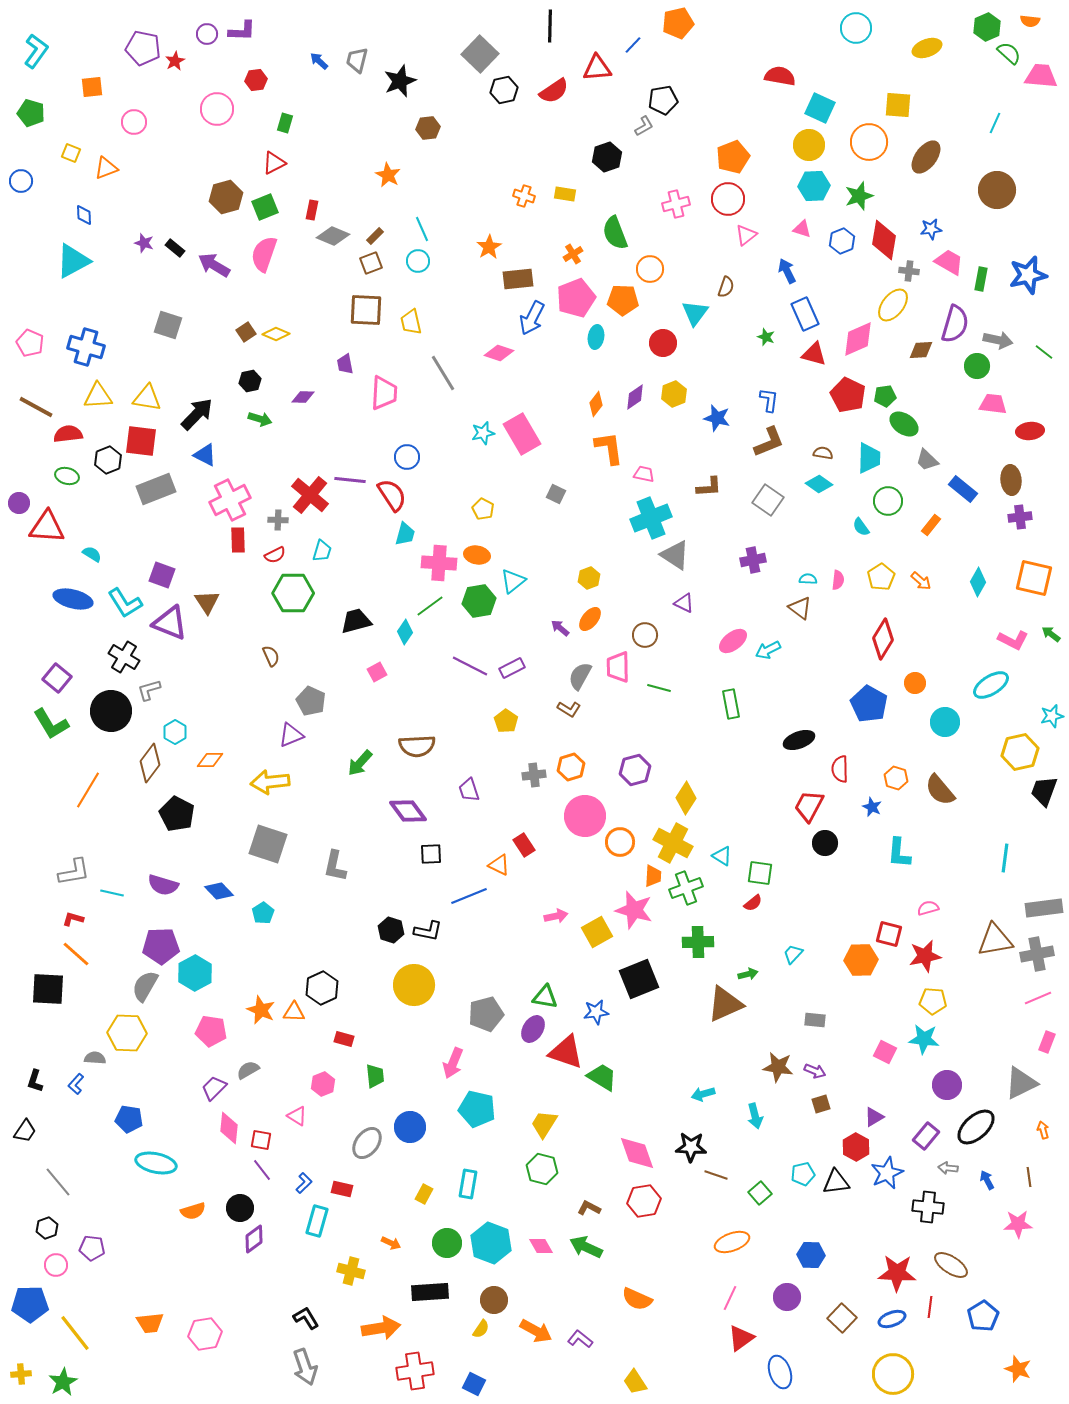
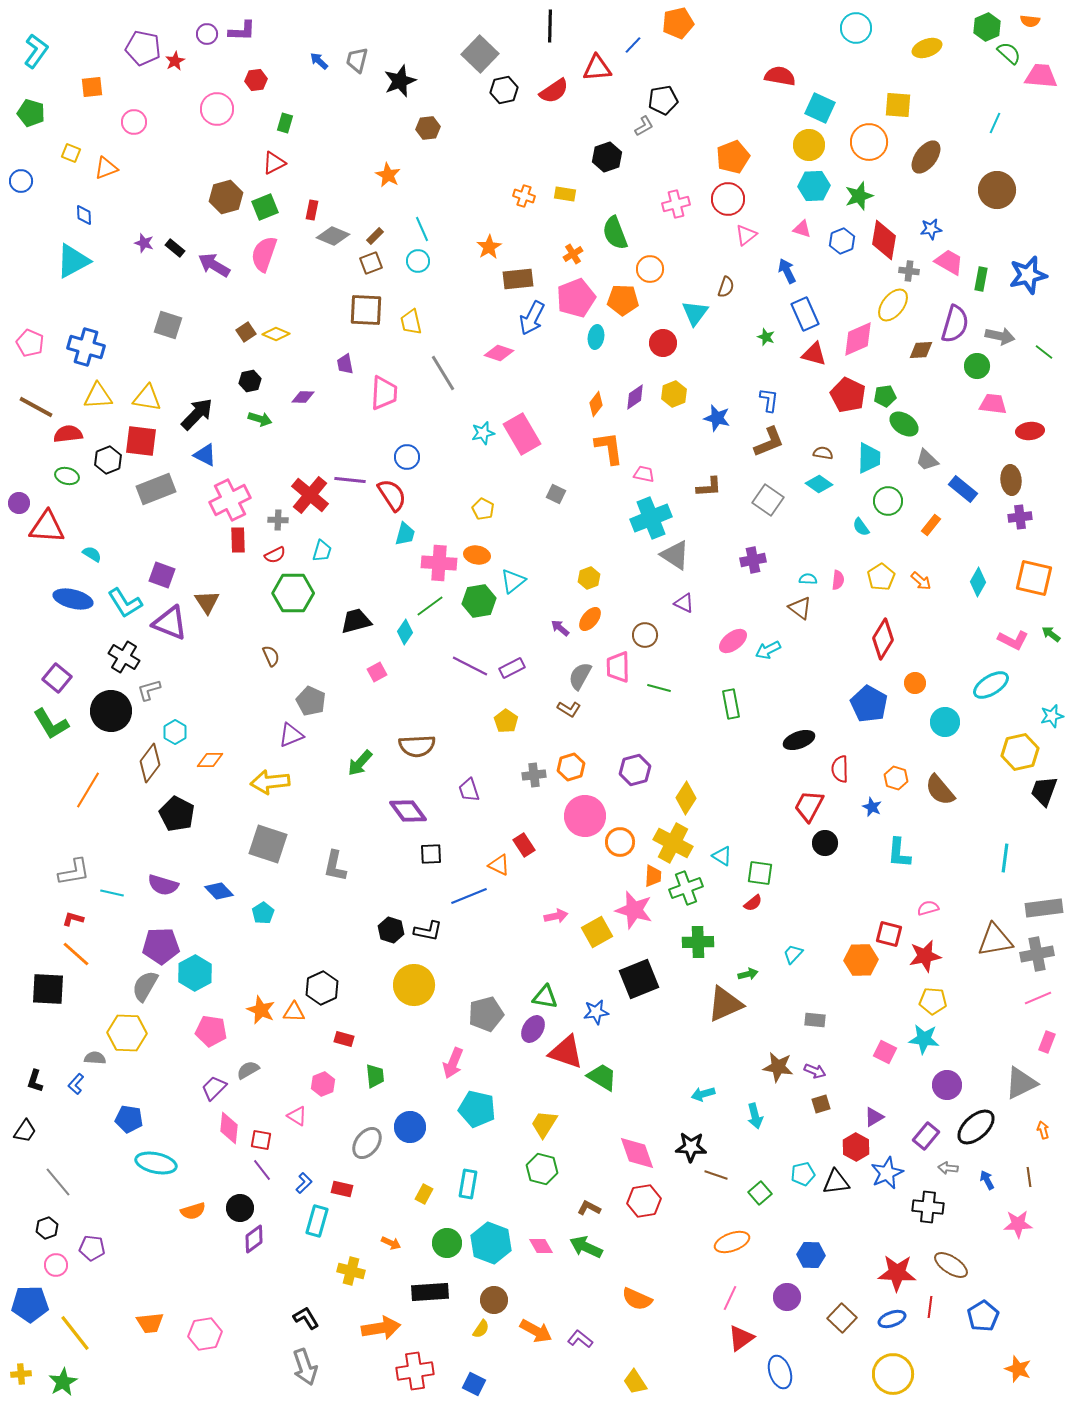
gray arrow at (998, 340): moved 2 px right, 4 px up
